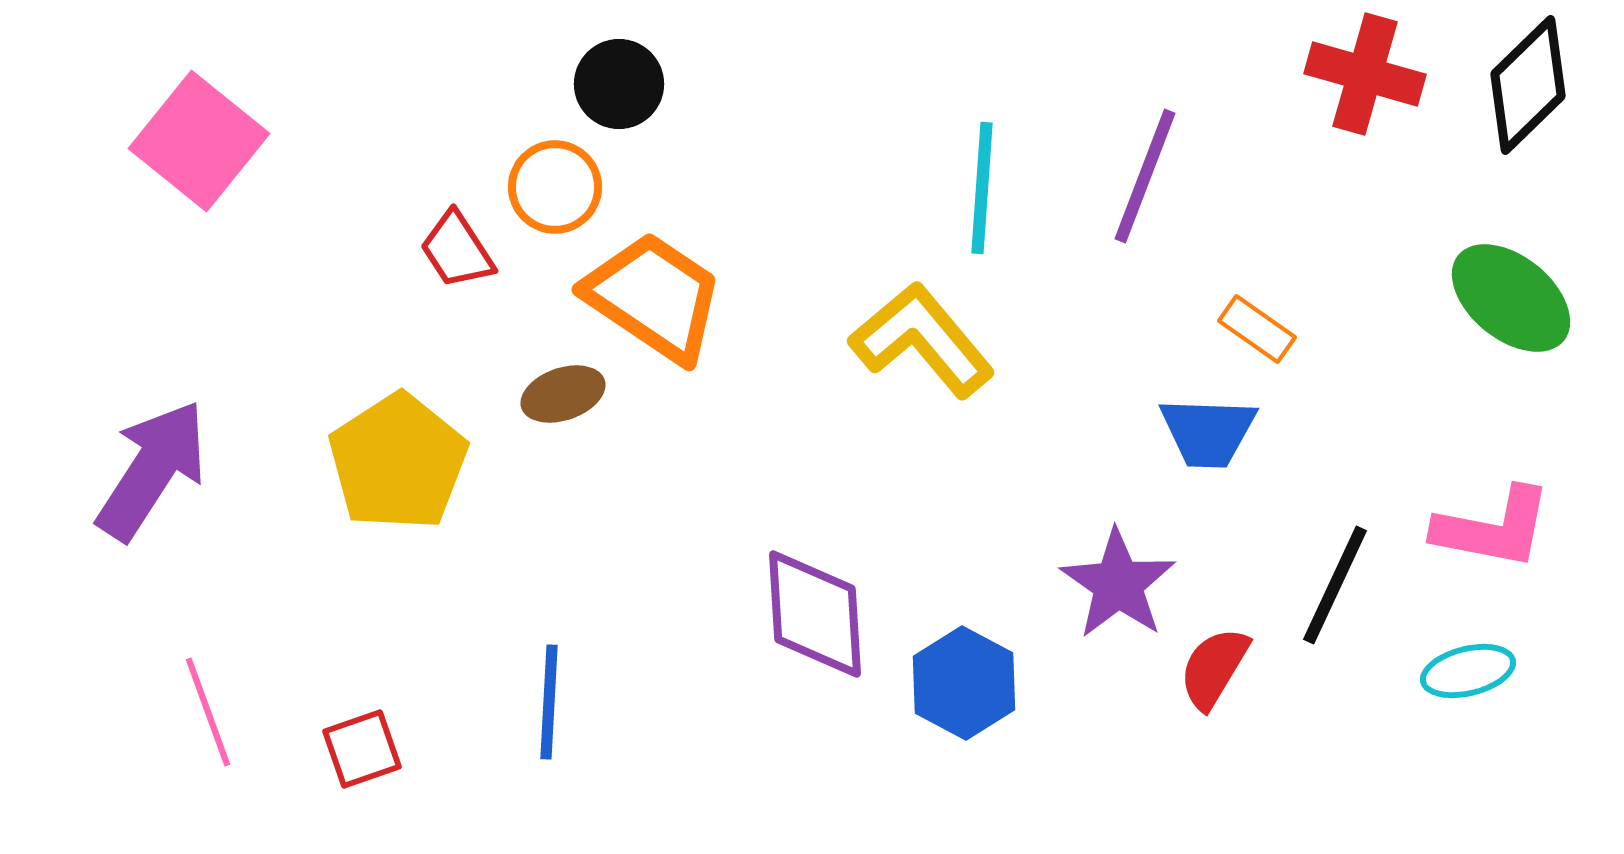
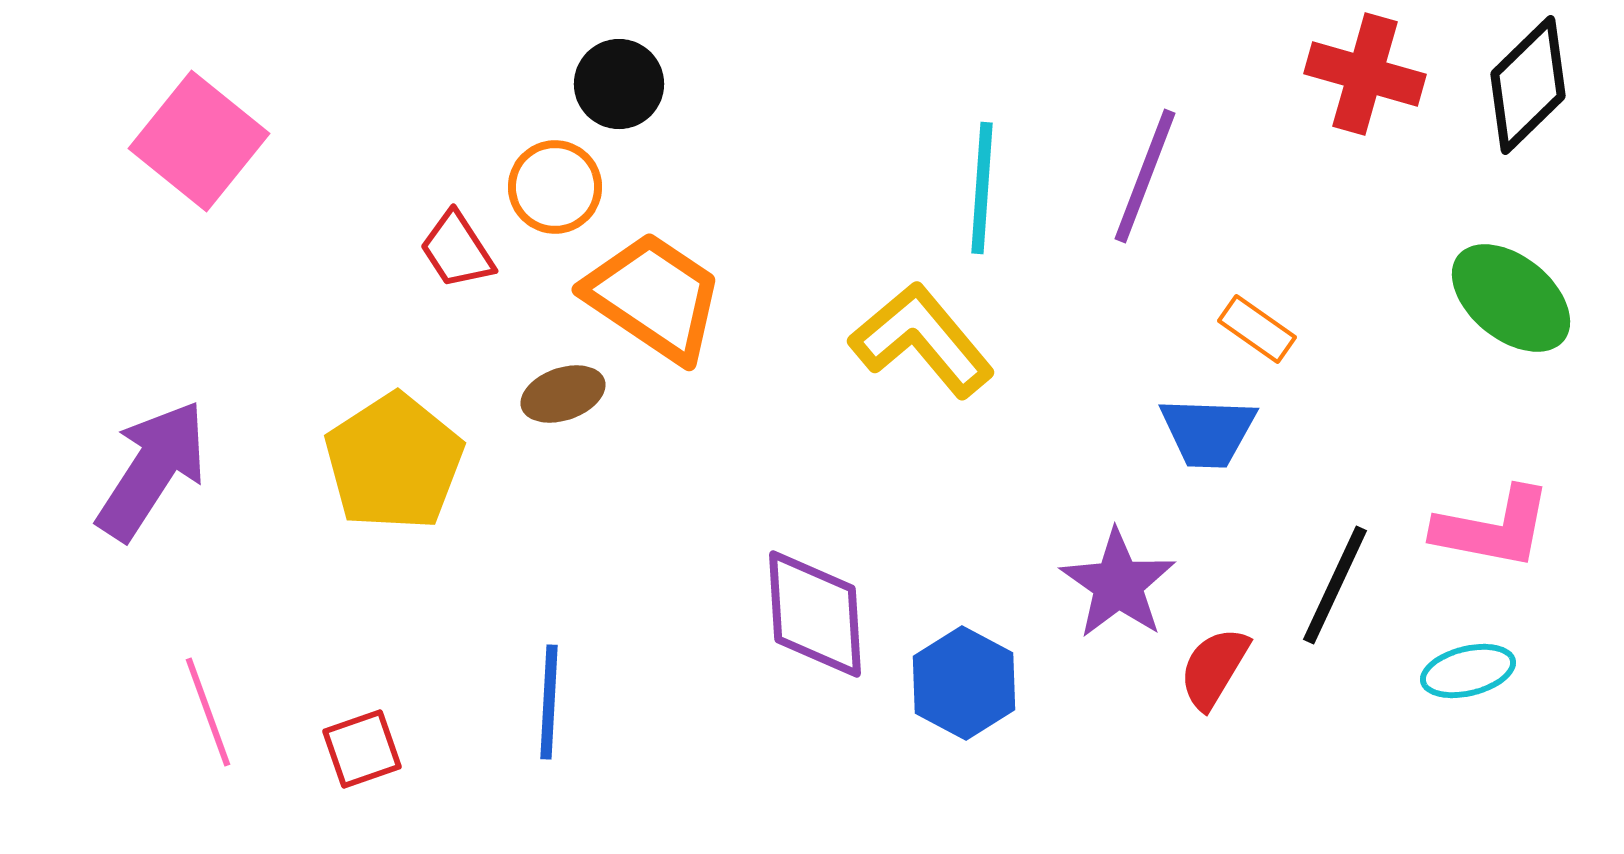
yellow pentagon: moved 4 px left
